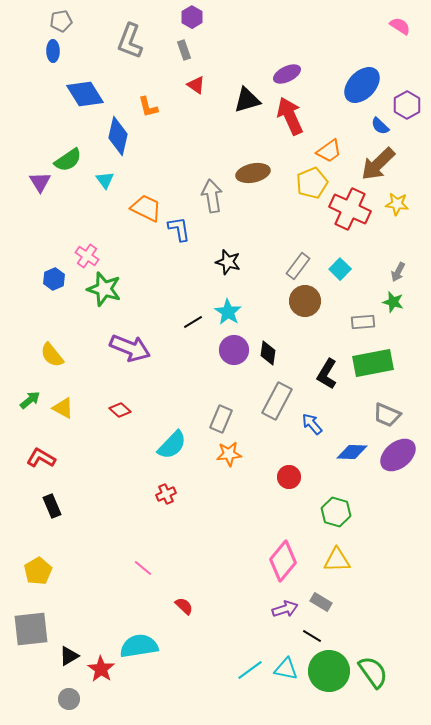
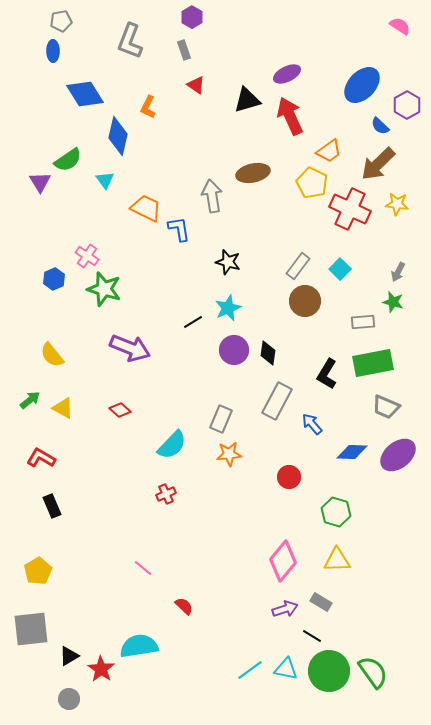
orange L-shape at (148, 107): rotated 40 degrees clockwise
yellow pentagon at (312, 183): rotated 24 degrees counterclockwise
cyan star at (228, 312): moved 4 px up; rotated 16 degrees clockwise
gray trapezoid at (387, 415): moved 1 px left, 8 px up
